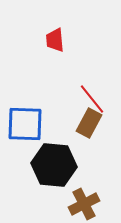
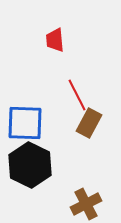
red line: moved 15 px left, 4 px up; rotated 12 degrees clockwise
blue square: moved 1 px up
black hexagon: moved 24 px left; rotated 21 degrees clockwise
brown cross: moved 2 px right
